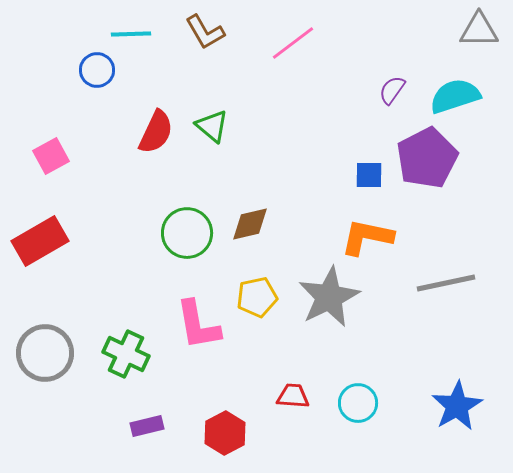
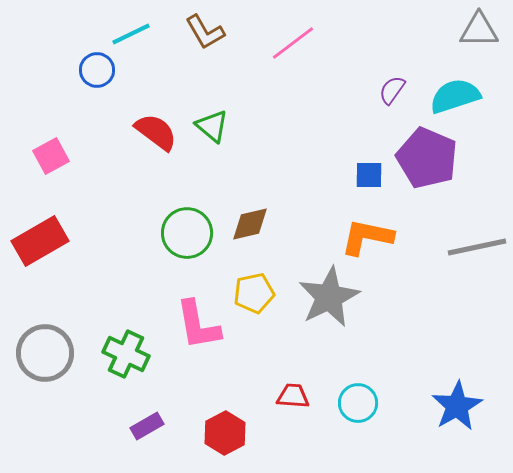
cyan line: rotated 24 degrees counterclockwise
red semicircle: rotated 78 degrees counterclockwise
purple pentagon: rotated 22 degrees counterclockwise
gray line: moved 31 px right, 36 px up
yellow pentagon: moved 3 px left, 4 px up
purple rectangle: rotated 16 degrees counterclockwise
